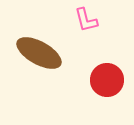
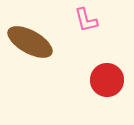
brown ellipse: moved 9 px left, 11 px up
